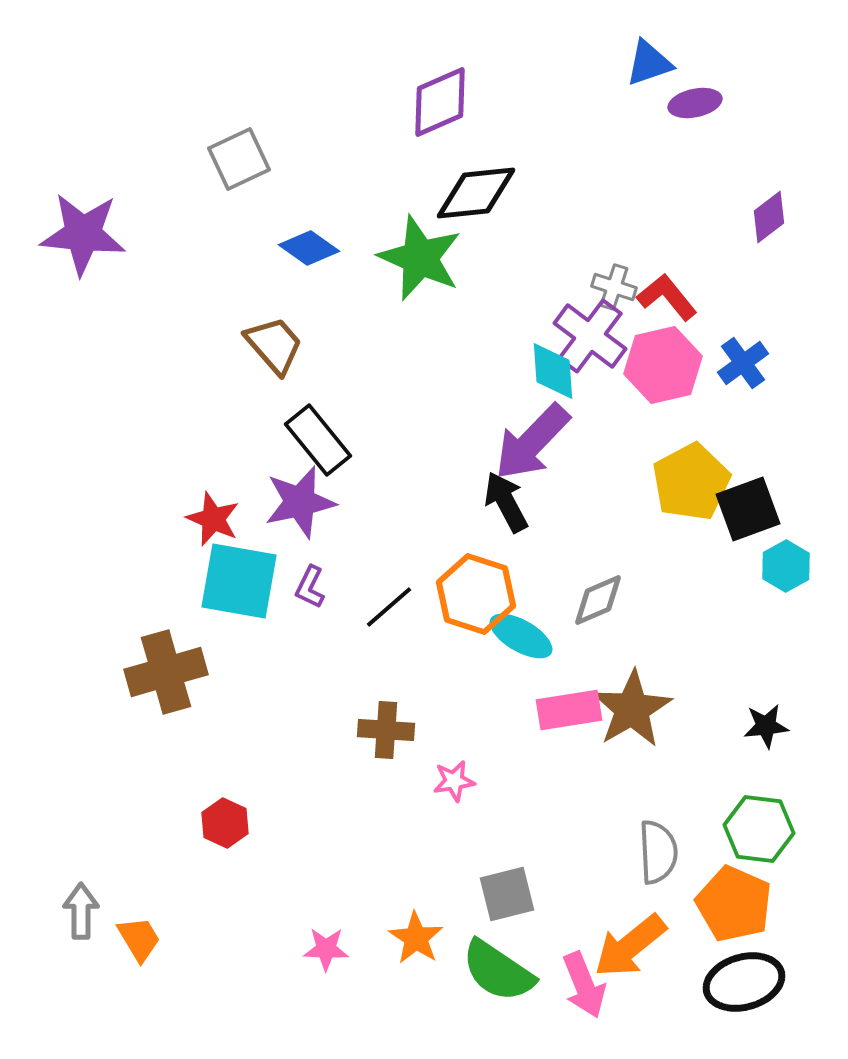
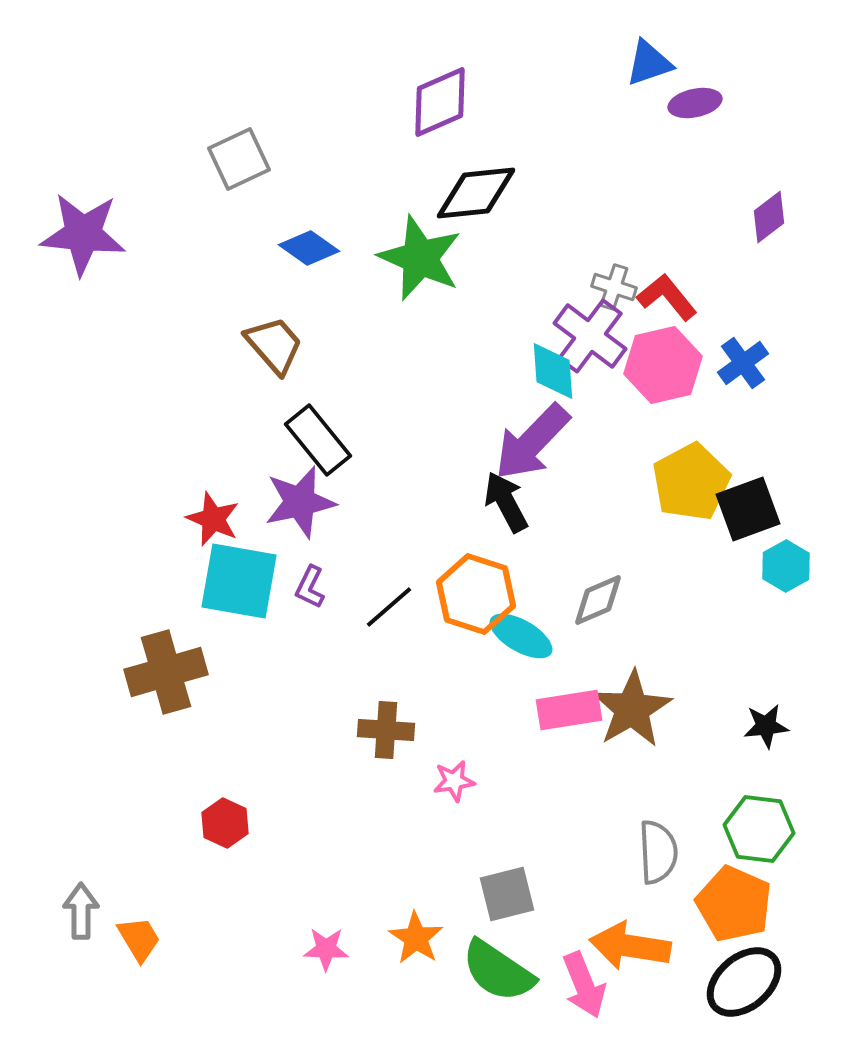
orange arrow at (630, 946): rotated 48 degrees clockwise
black ellipse at (744, 982): rotated 24 degrees counterclockwise
